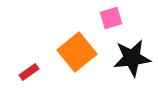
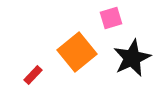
black star: rotated 18 degrees counterclockwise
red rectangle: moved 4 px right, 3 px down; rotated 12 degrees counterclockwise
